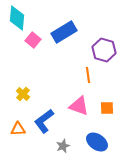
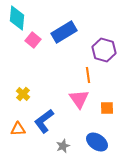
pink triangle: moved 7 px up; rotated 35 degrees clockwise
